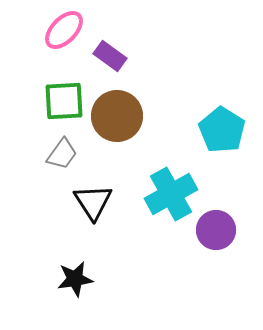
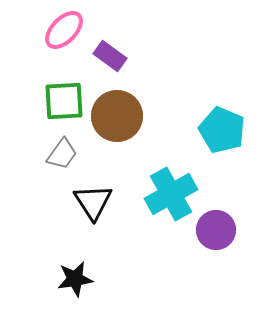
cyan pentagon: rotated 9 degrees counterclockwise
